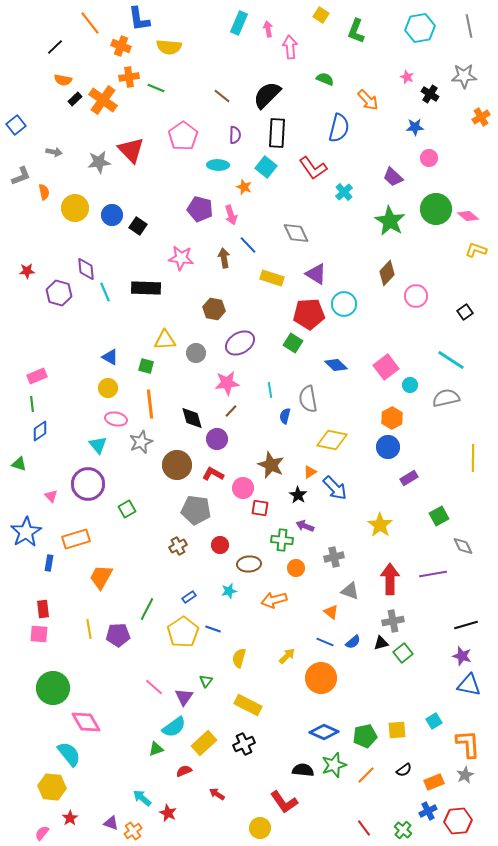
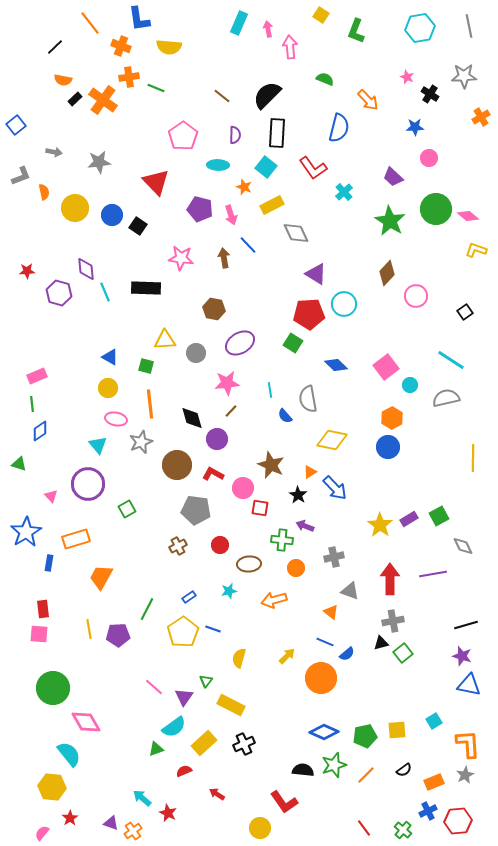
red triangle at (131, 150): moved 25 px right, 32 px down
yellow rectangle at (272, 278): moved 73 px up; rotated 45 degrees counterclockwise
blue semicircle at (285, 416): rotated 56 degrees counterclockwise
purple rectangle at (409, 478): moved 41 px down
blue semicircle at (353, 642): moved 6 px left, 12 px down
yellow rectangle at (248, 705): moved 17 px left
